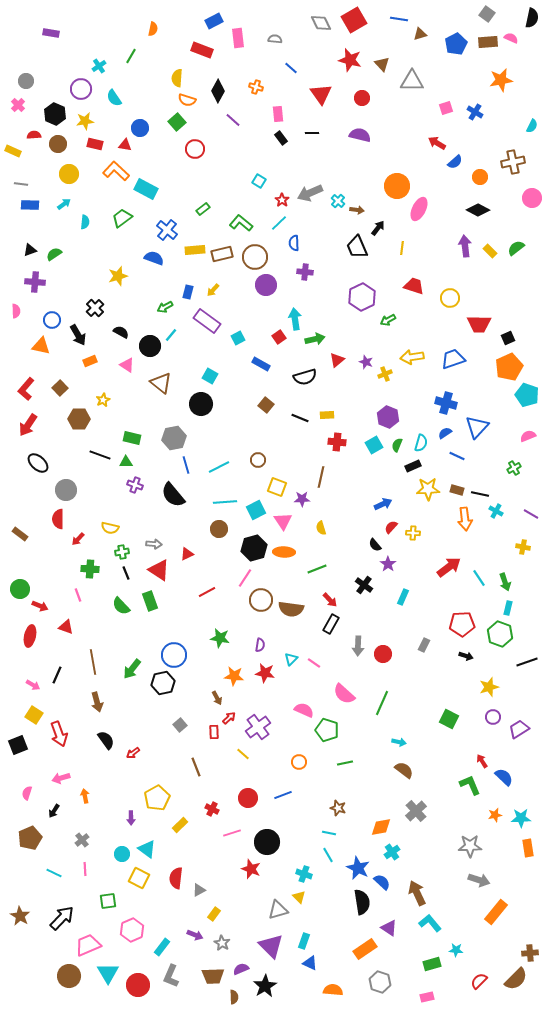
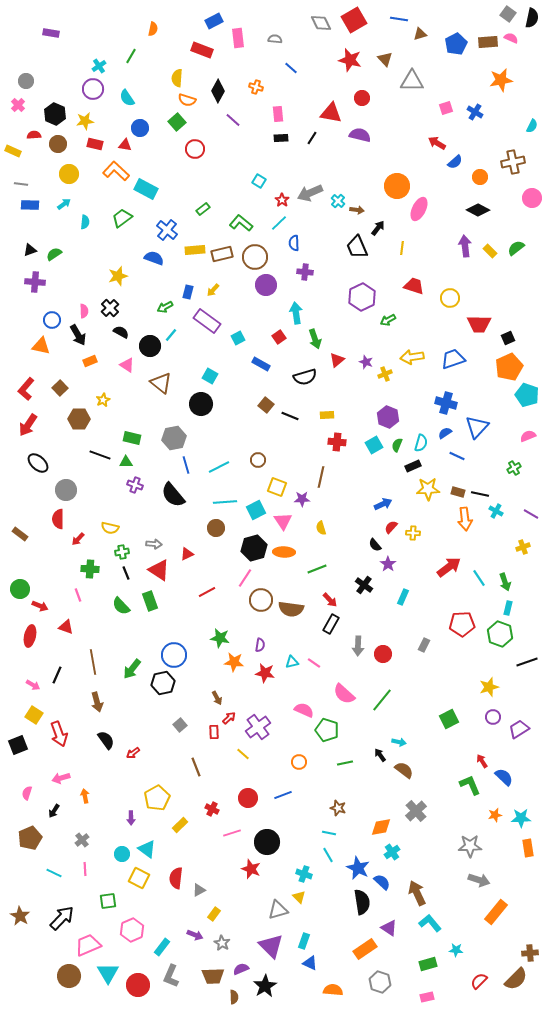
gray square at (487, 14): moved 21 px right
brown triangle at (382, 64): moved 3 px right, 5 px up
purple circle at (81, 89): moved 12 px right
red triangle at (321, 94): moved 10 px right, 19 px down; rotated 45 degrees counterclockwise
cyan semicircle at (114, 98): moved 13 px right
black line at (312, 133): moved 5 px down; rotated 56 degrees counterclockwise
black rectangle at (281, 138): rotated 56 degrees counterclockwise
black cross at (95, 308): moved 15 px right
pink semicircle at (16, 311): moved 68 px right
cyan arrow at (295, 319): moved 1 px right, 6 px up
green arrow at (315, 339): rotated 84 degrees clockwise
black line at (300, 418): moved 10 px left, 2 px up
brown rectangle at (457, 490): moved 1 px right, 2 px down
brown circle at (219, 529): moved 3 px left, 1 px up
yellow cross at (523, 547): rotated 32 degrees counterclockwise
black arrow at (466, 656): moved 86 px left, 99 px down; rotated 144 degrees counterclockwise
cyan triangle at (291, 659): moved 1 px right, 3 px down; rotated 32 degrees clockwise
orange star at (234, 676): moved 14 px up
green line at (382, 703): moved 3 px up; rotated 15 degrees clockwise
green square at (449, 719): rotated 36 degrees clockwise
green rectangle at (432, 964): moved 4 px left
